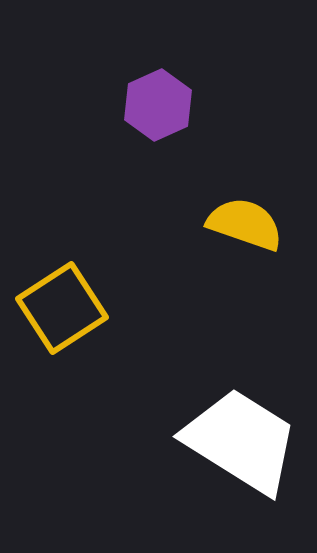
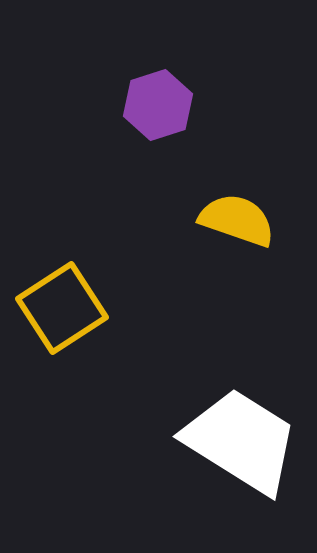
purple hexagon: rotated 6 degrees clockwise
yellow semicircle: moved 8 px left, 4 px up
